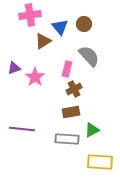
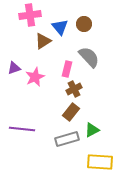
gray semicircle: moved 1 px down
pink star: rotated 12 degrees clockwise
brown rectangle: rotated 42 degrees counterclockwise
gray rectangle: rotated 20 degrees counterclockwise
